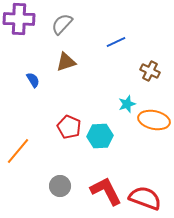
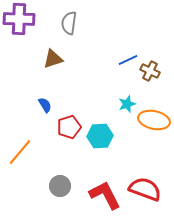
gray semicircle: moved 7 px right, 1 px up; rotated 35 degrees counterclockwise
blue line: moved 12 px right, 18 px down
brown triangle: moved 13 px left, 3 px up
blue semicircle: moved 12 px right, 25 px down
red pentagon: rotated 30 degrees clockwise
orange line: moved 2 px right, 1 px down
red L-shape: moved 1 px left, 4 px down
red semicircle: moved 9 px up
